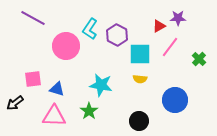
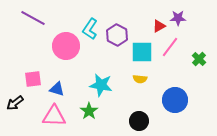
cyan square: moved 2 px right, 2 px up
